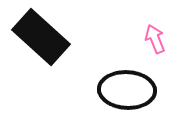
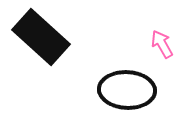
pink arrow: moved 7 px right, 5 px down; rotated 8 degrees counterclockwise
